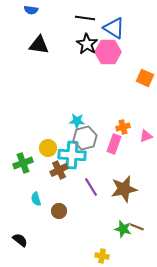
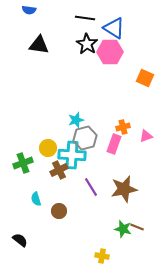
blue semicircle: moved 2 px left
pink hexagon: moved 2 px right
cyan star: moved 1 px left, 1 px up; rotated 21 degrees counterclockwise
